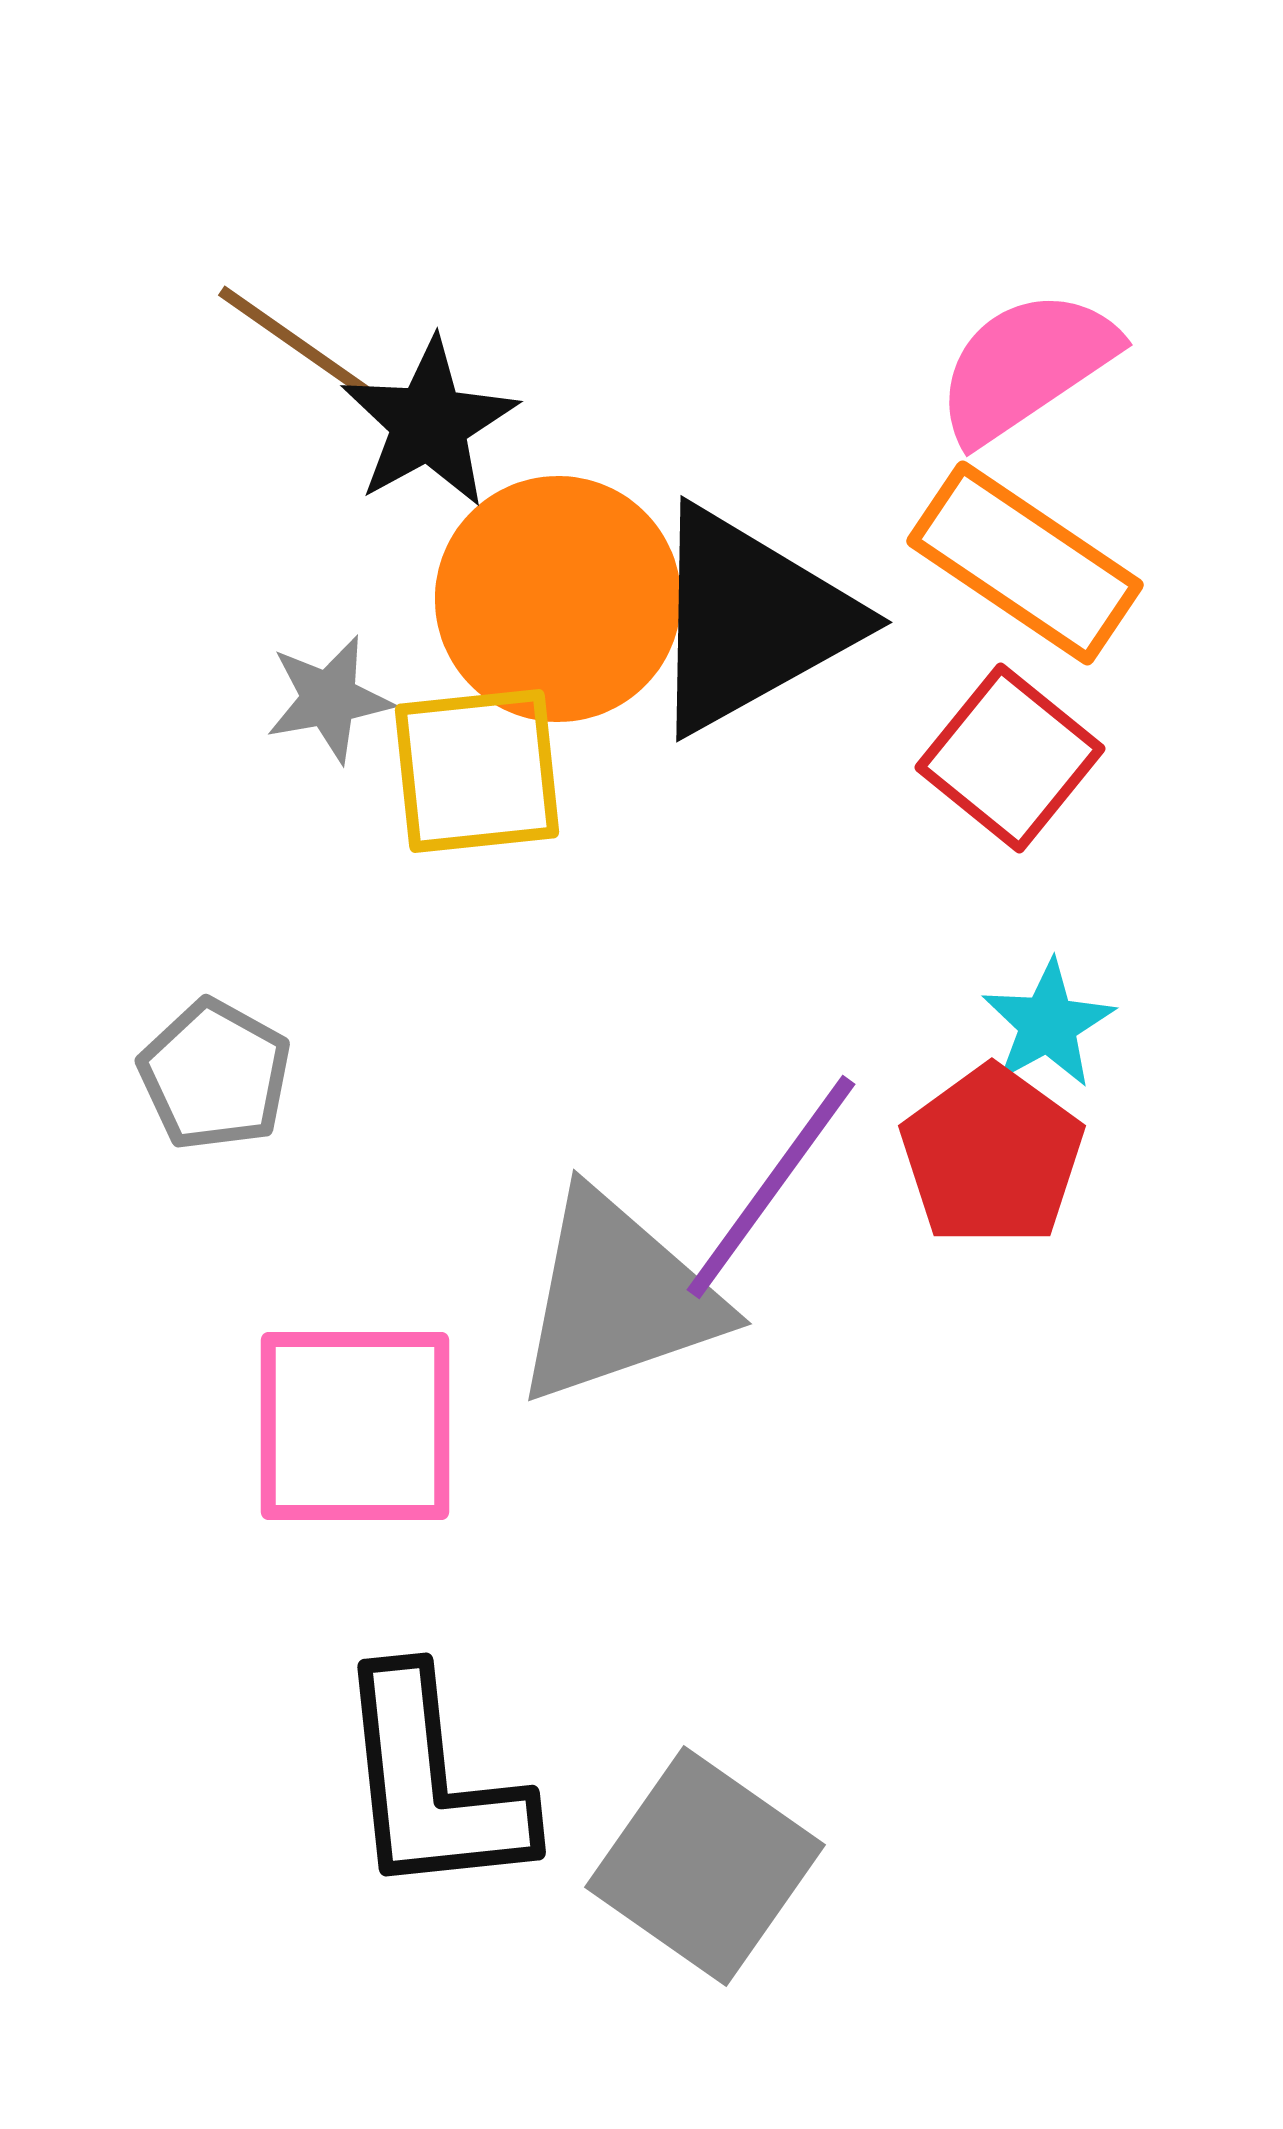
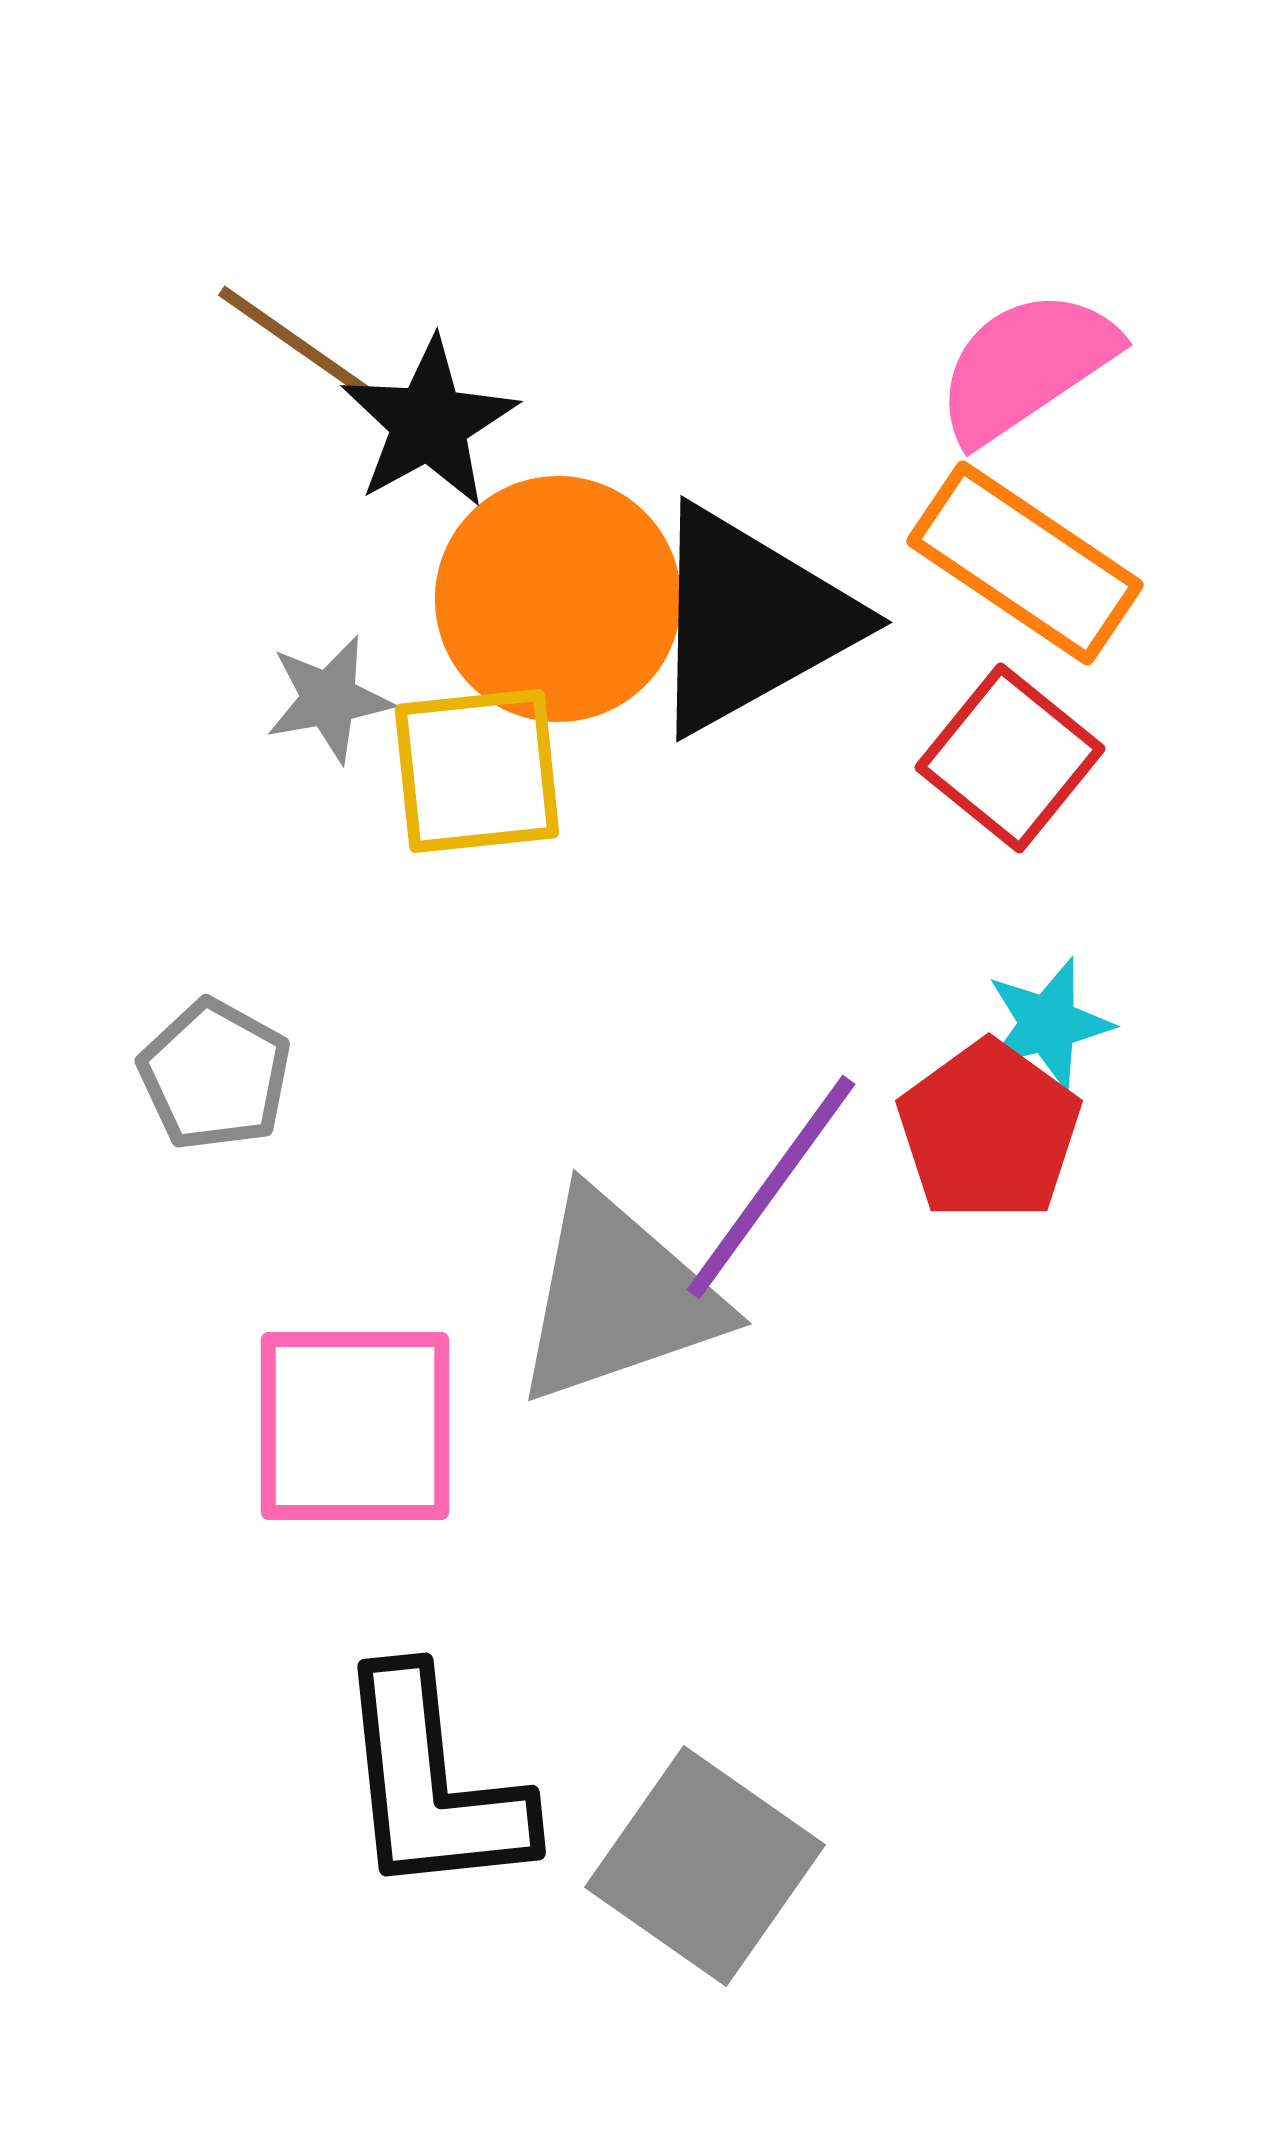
cyan star: rotated 15 degrees clockwise
red pentagon: moved 3 px left, 25 px up
